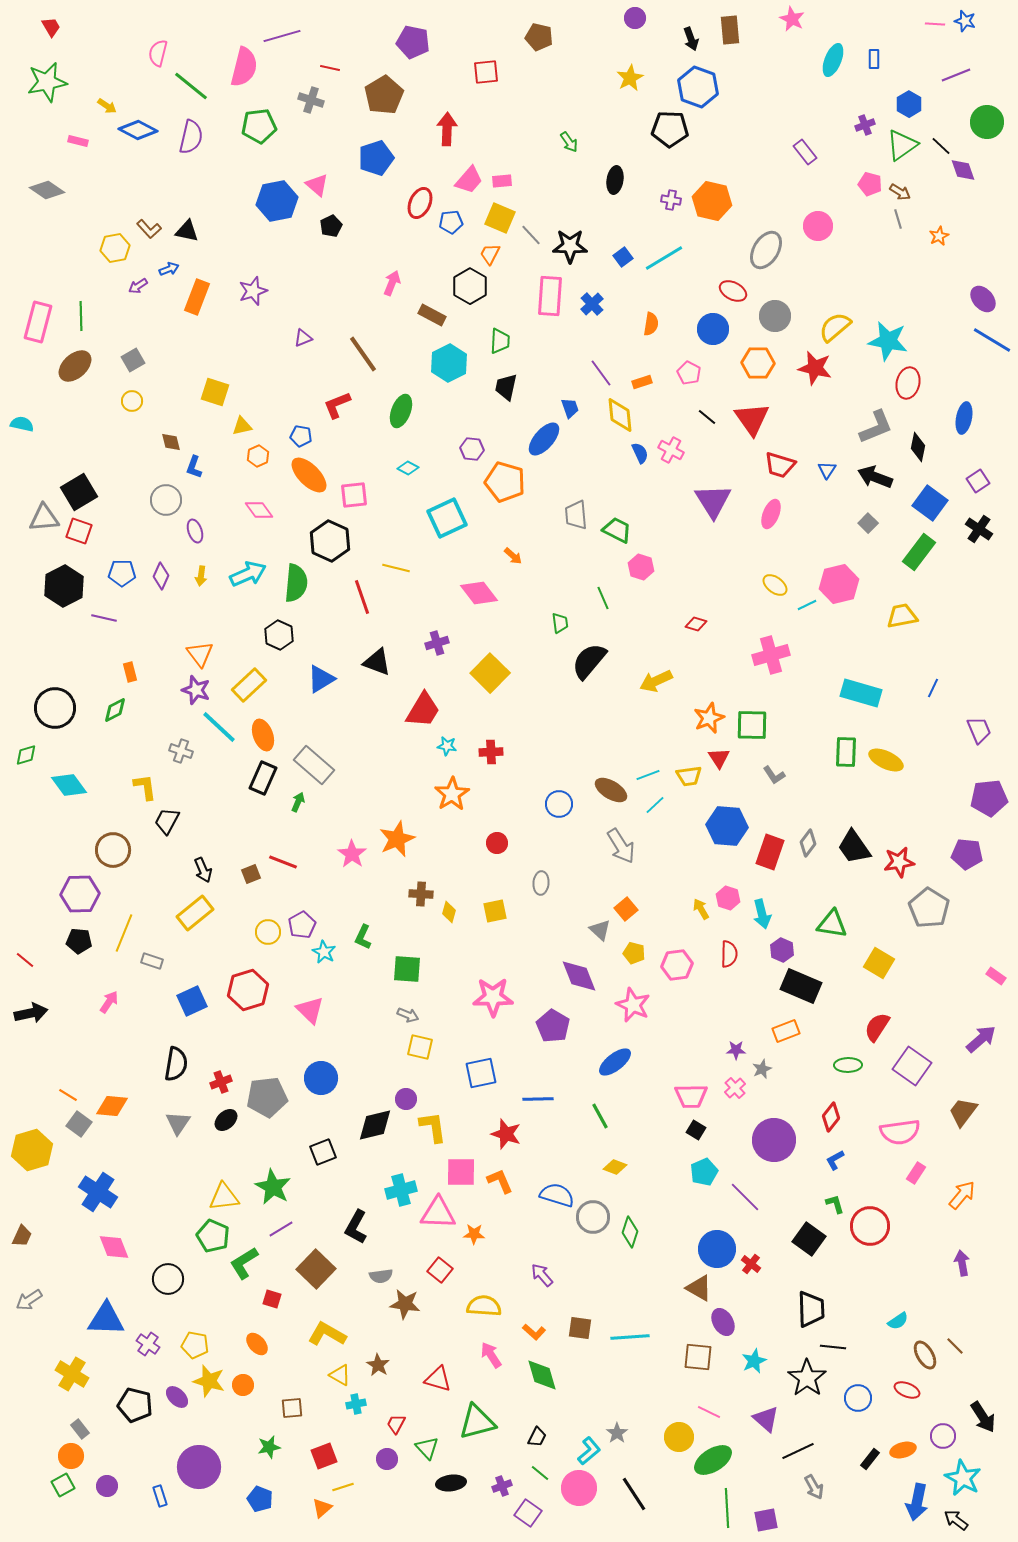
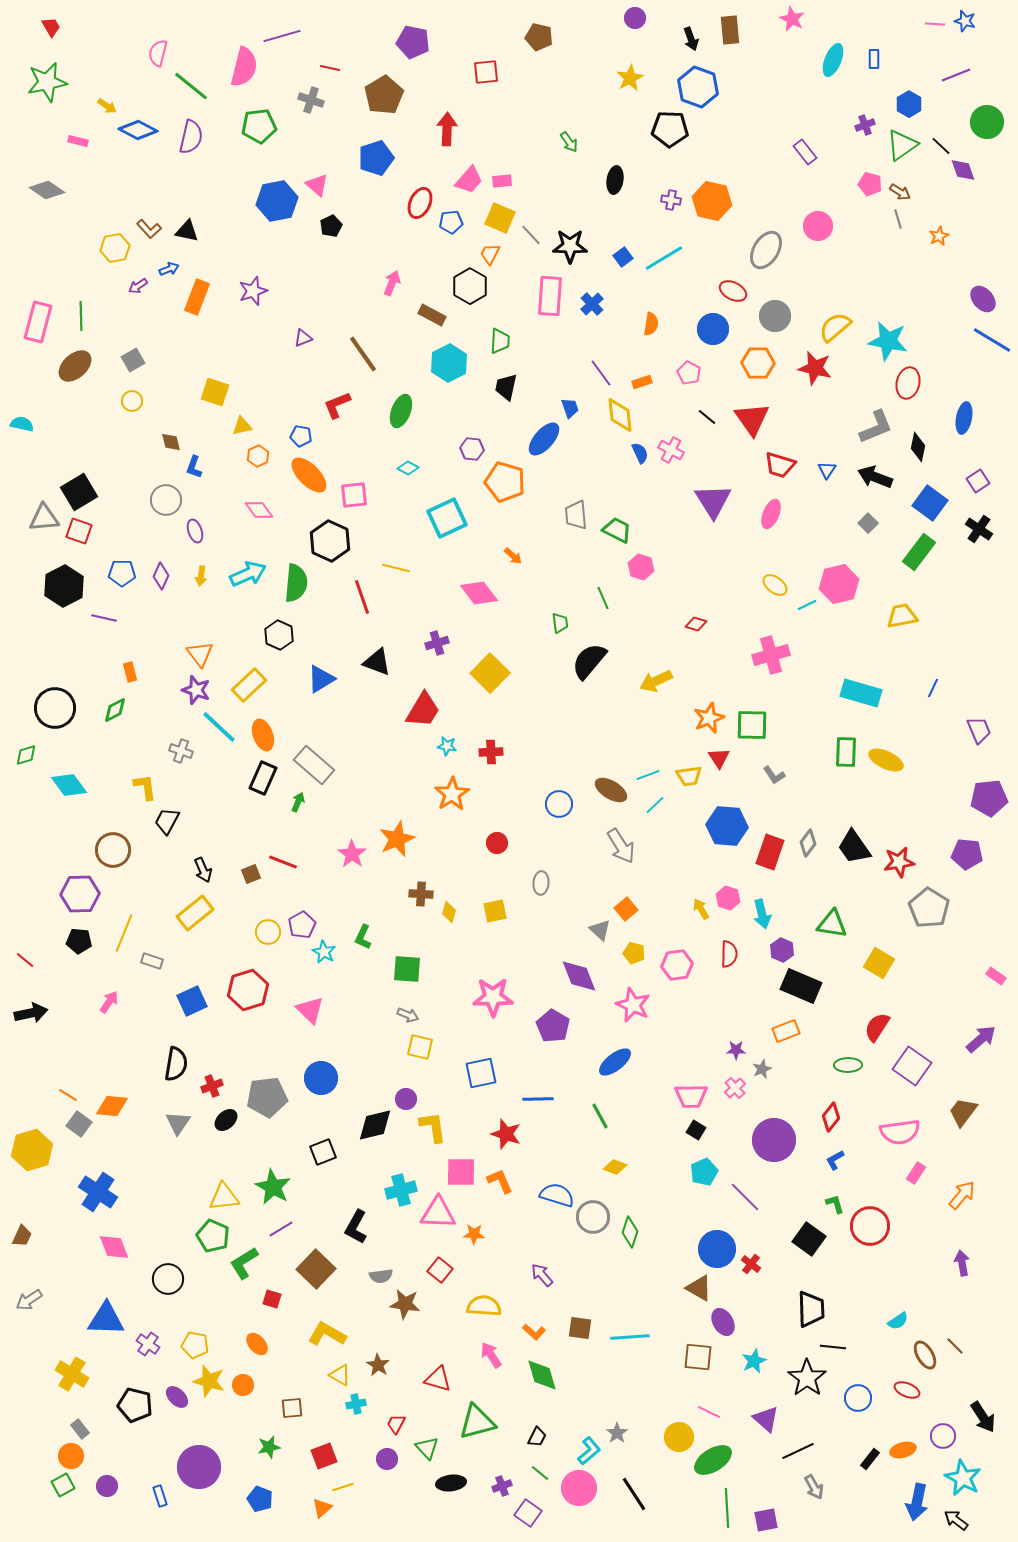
red cross at (221, 1082): moved 9 px left, 4 px down
